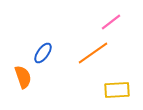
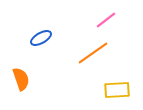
pink line: moved 5 px left, 2 px up
blue ellipse: moved 2 px left, 15 px up; rotated 25 degrees clockwise
orange semicircle: moved 2 px left, 2 px down
